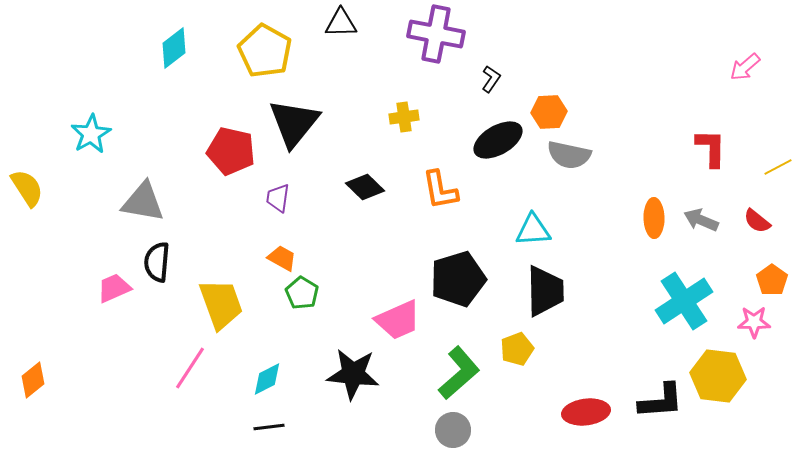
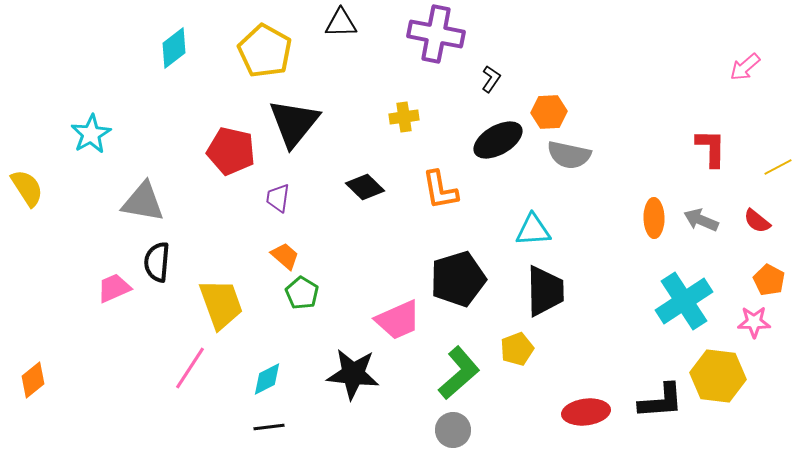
orange trapezoid at (282, 258): moved 3 px right, 2 px up; rotated 12 degrees clockwise
orange pentagon at (772, 280): moved 3 px left; rotated 8 degrees counterclockwise
